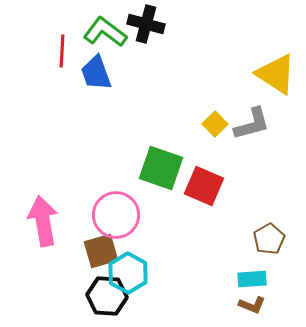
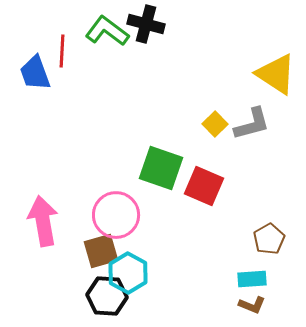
green L-shape: moved 2 px right, 1 px up
blue trapezoid: moved 61 px left
